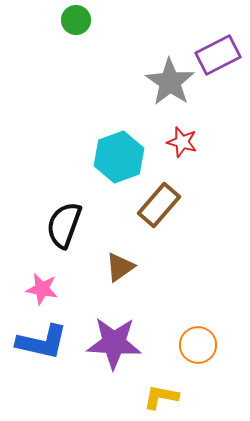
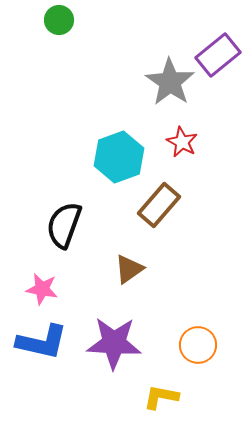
green circle: moved 17 px left
purple rectangle: rotated 12 degrees counterclockwise
red star: rotated 12 degrees clockwise
brown triangle: moved 9 px right, 2 px down
